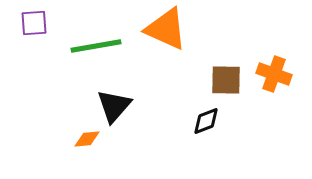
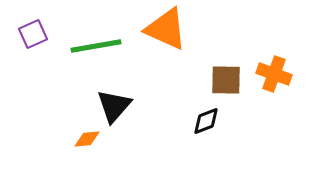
purple square: moved 1 px left, 11 px down; rotated 20 degrees counterclockwise
